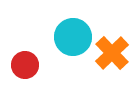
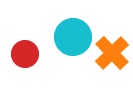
red circle: moved 11 px up
